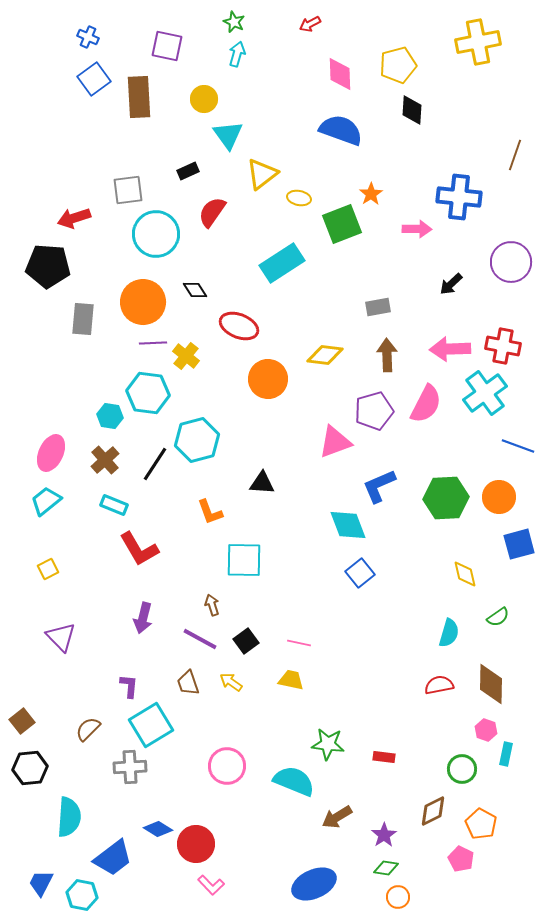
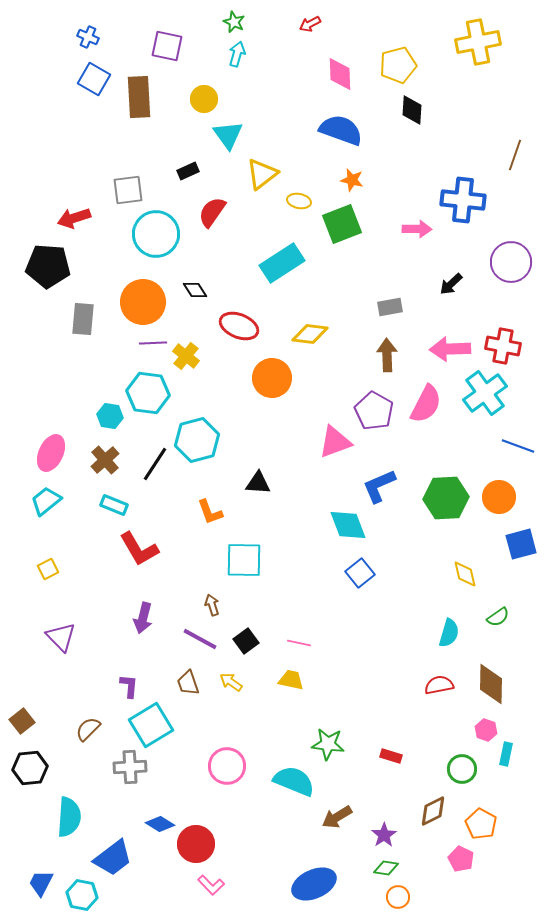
blue square at (94, 79): rotated 24 degrees counterclockwise
orange star at (371, 194): moved 19 px left, 14 px up; rotated 25 degrees counterclockwise
blue cross at (459, 197): moved 4 px right, 3 px down
yellow ellipse at (299, 198): moved 3 px down
gray rectangle at (378, 307): moved 12 px right
yellow diamond at (325, 355): moved 15 px left, 21 px up
orange circle at (268, 379): moved 4 px right, 1 px up
purple pentagon at (374, 411): rotated 27 degrees counterclockwise
black triangle at (262, 483): moved 4 px left
blue square at (519, 544): moved 2 px right
red rectangle at (384, 757): moved 7 px right, 1 px up; rotated 10 degrees clockwise
blue diamond at (158, 829): moved 2 px right, 5 px up
